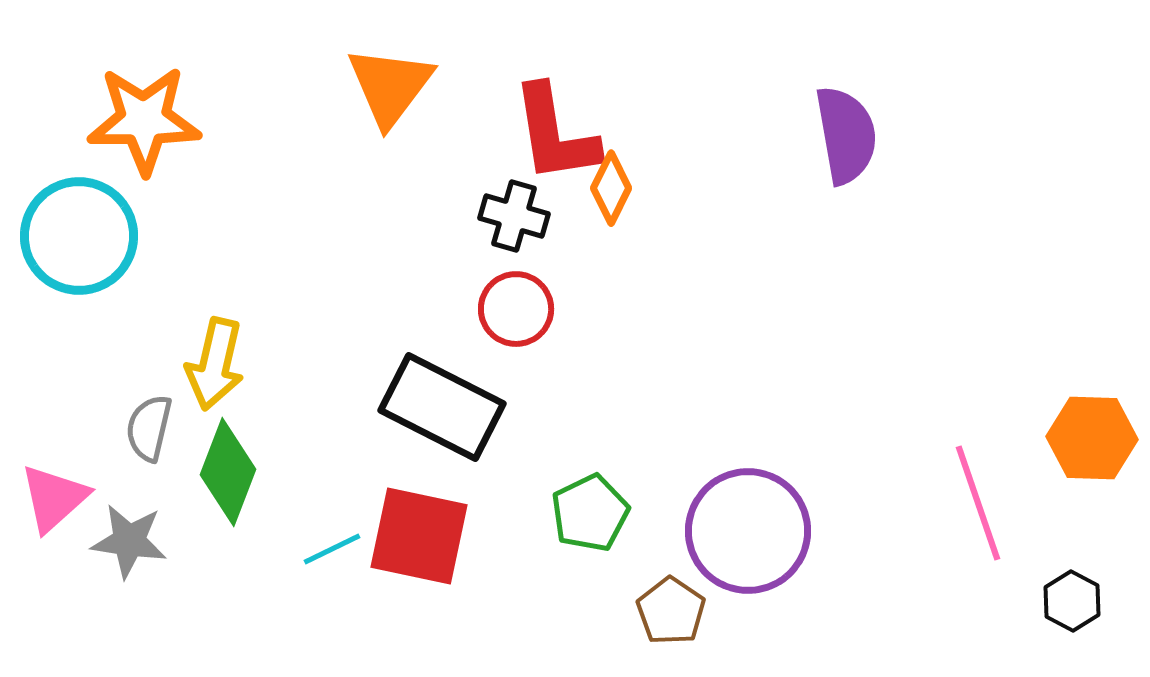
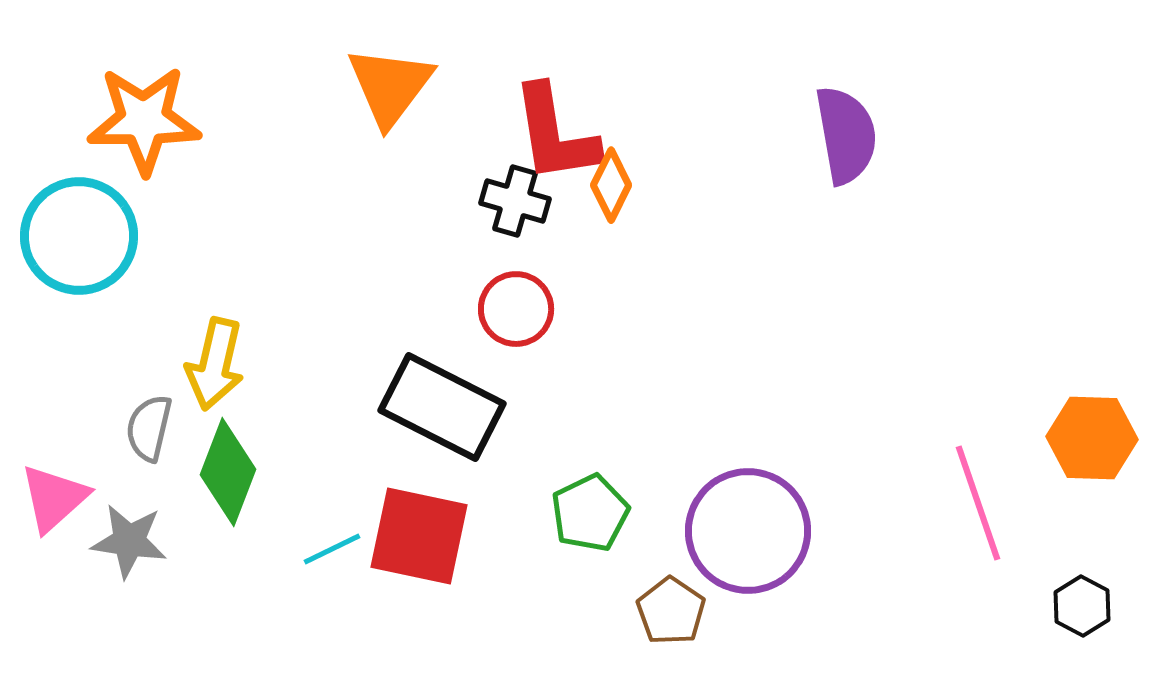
orange diamond: moved 3 px up
black cross: moved 1 px right, 15 px up
black hexagon: moved 10 px right, 5 px down
